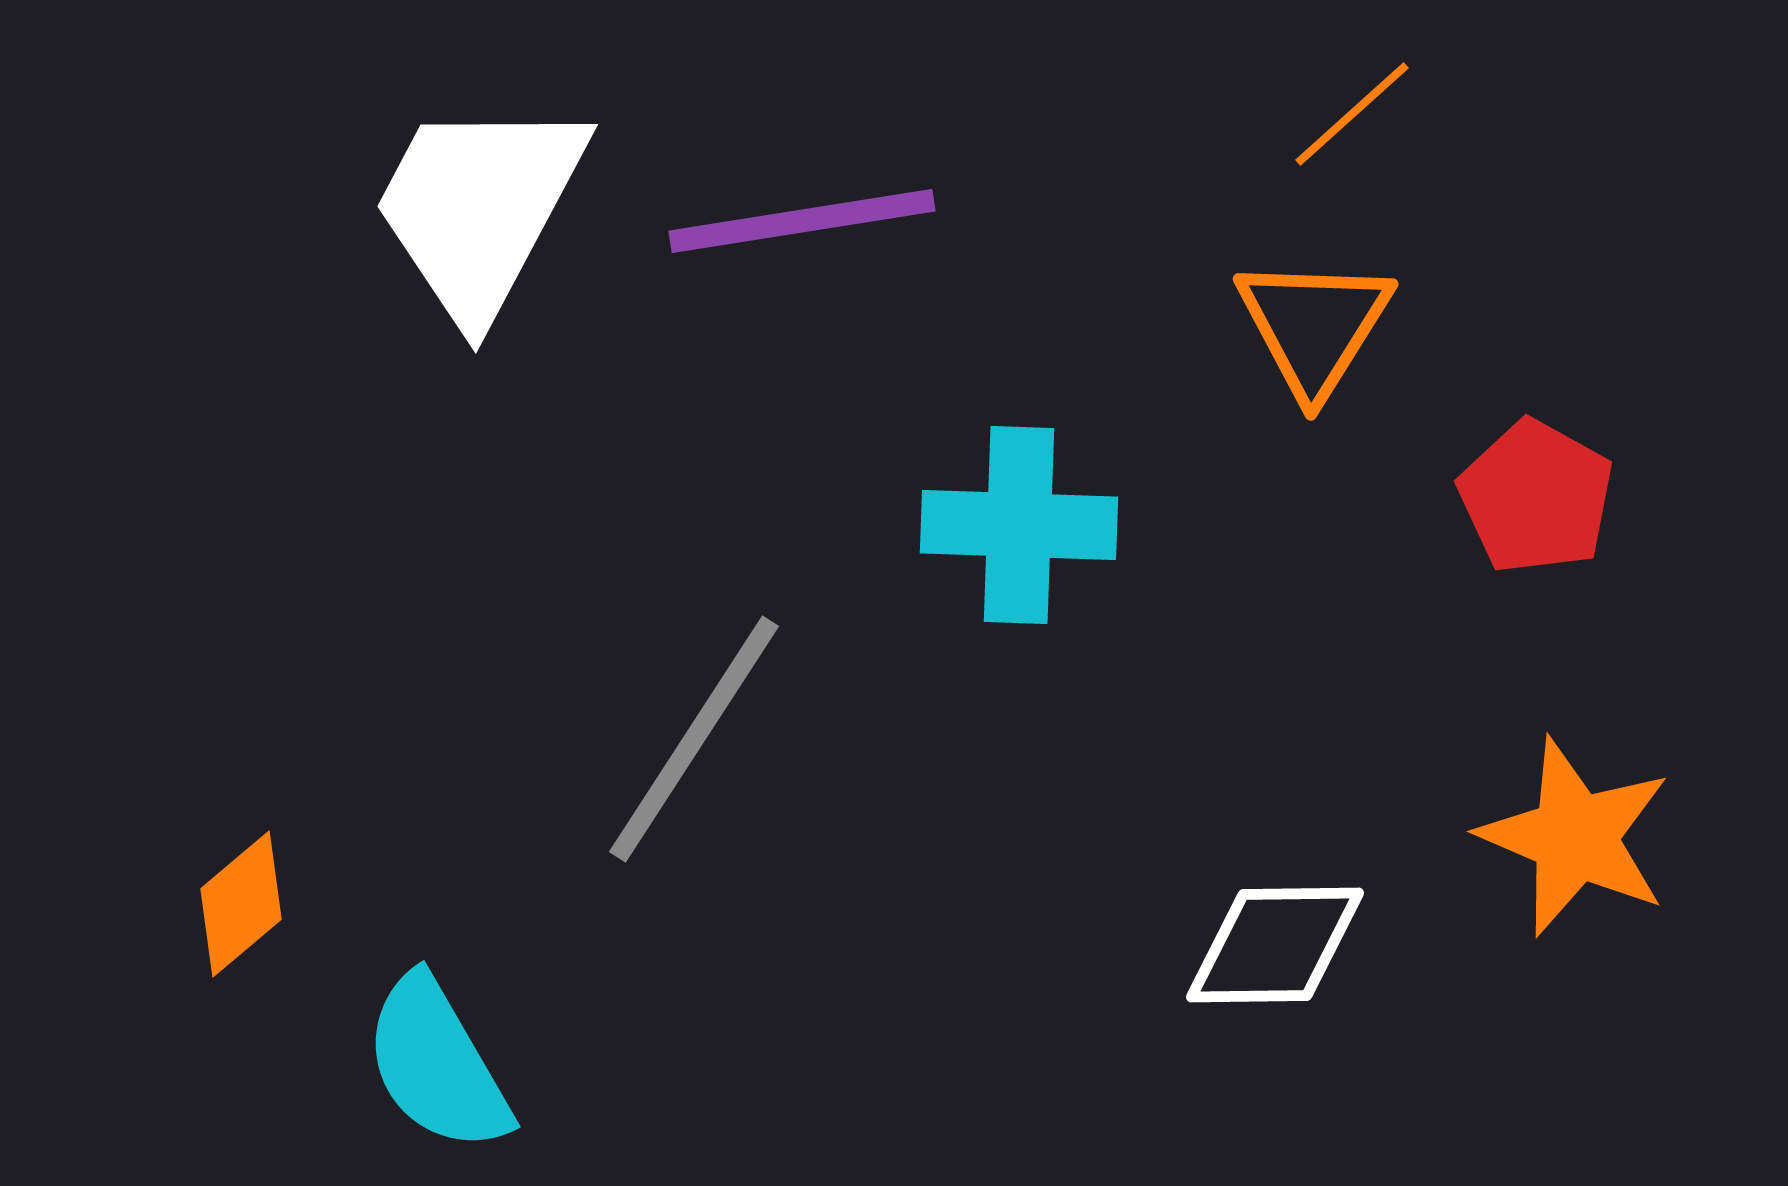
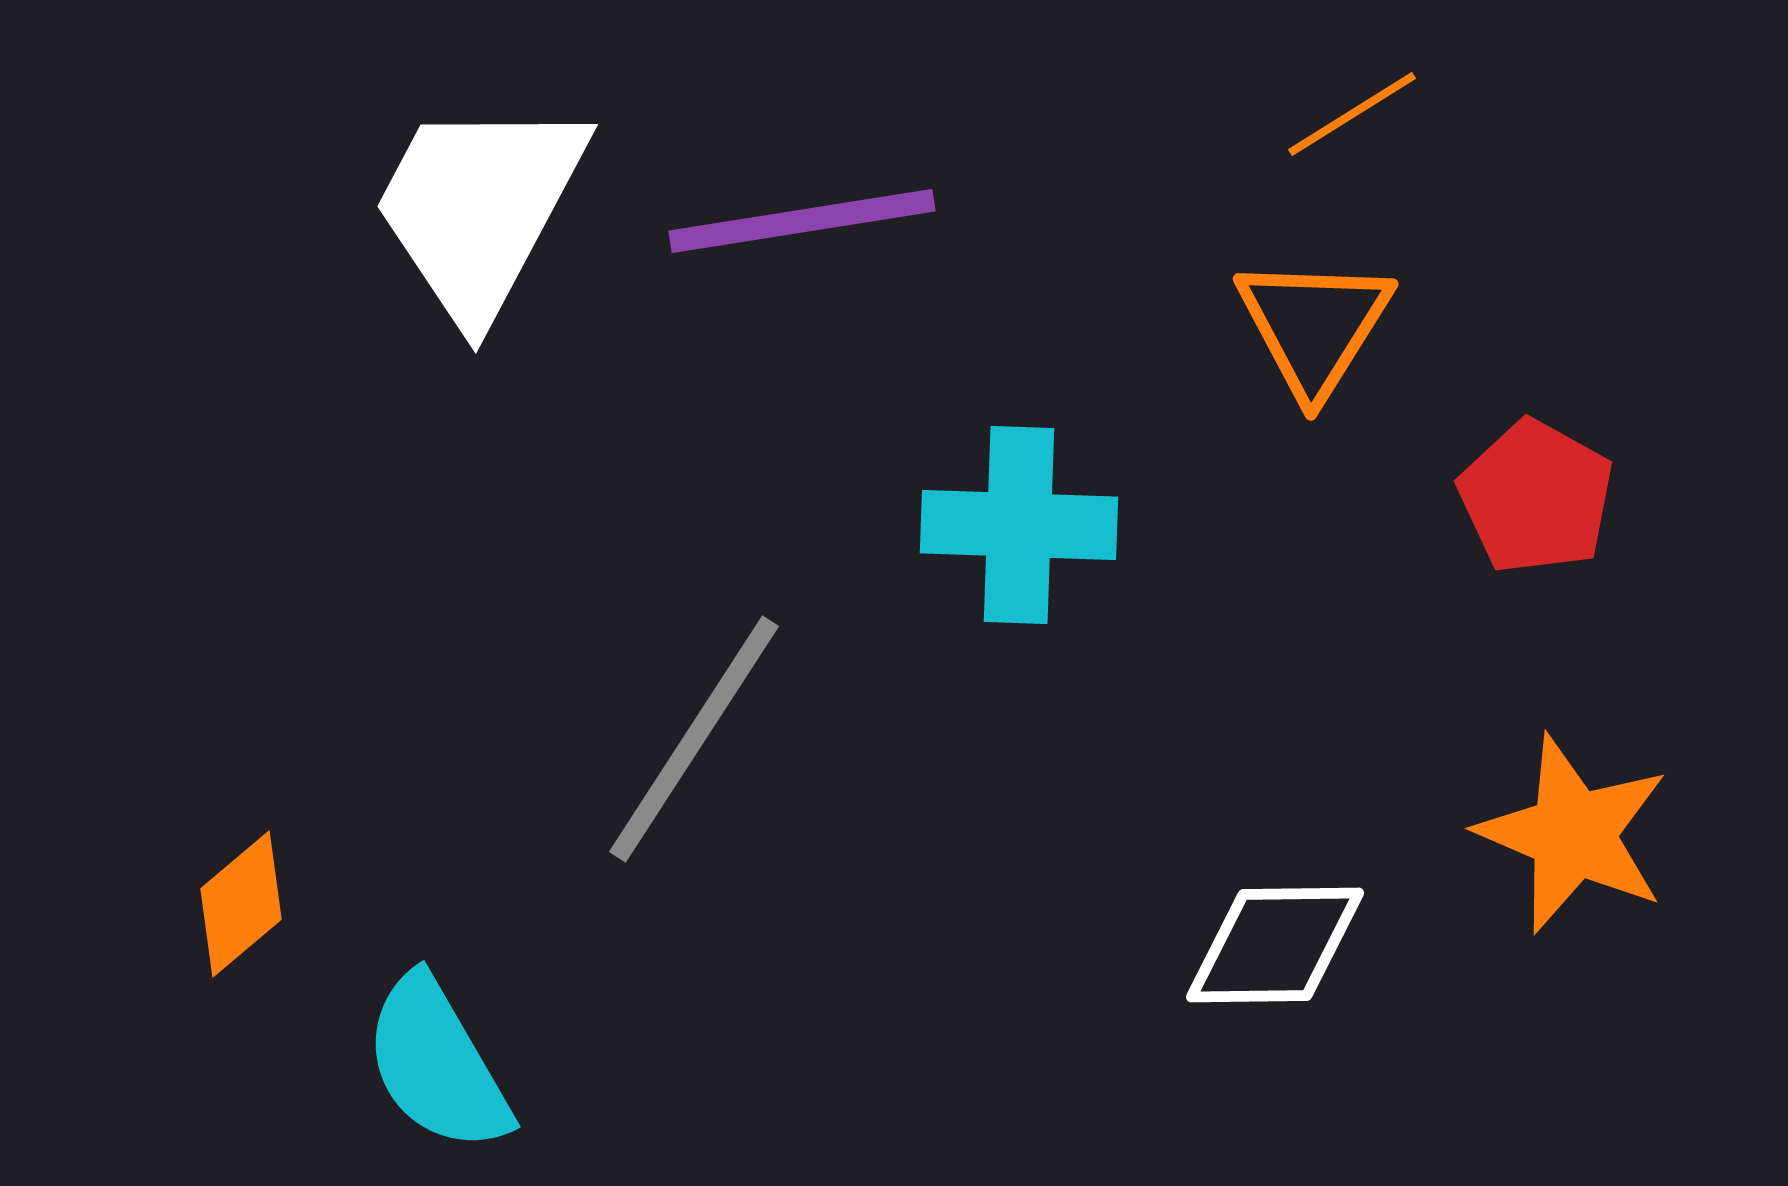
orange line: rotated 10 degrees clockwise
orange star: moved 2 px left, 3 px up
